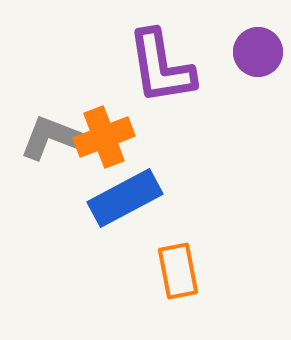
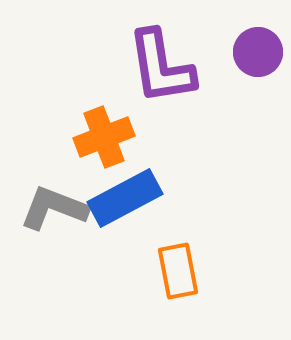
gray L-shape: moved 70 px down
